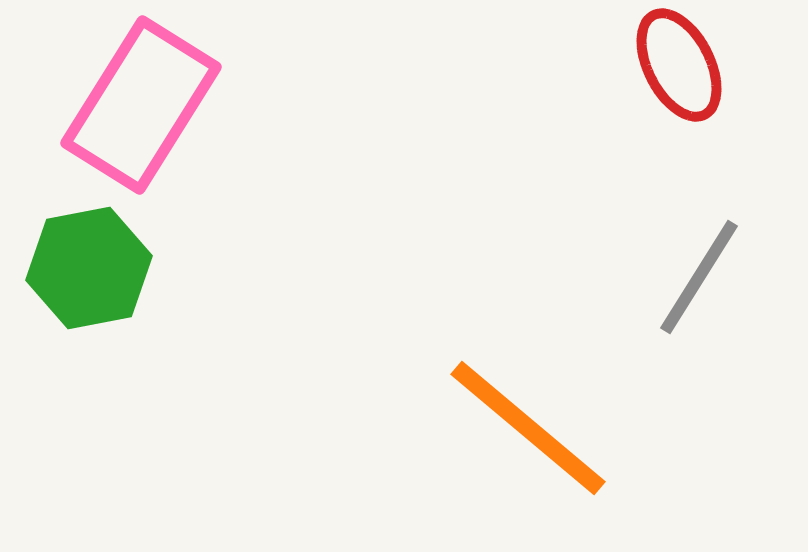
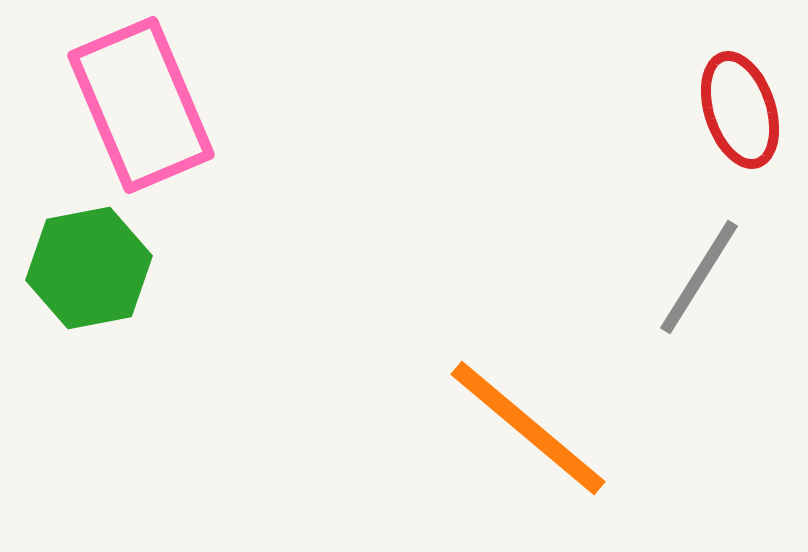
red ellipse: moved 61 px right, 45 px down; rotated 9 degrees clockwise
pink rectangle: rotated 55 degrees counterclockwise
